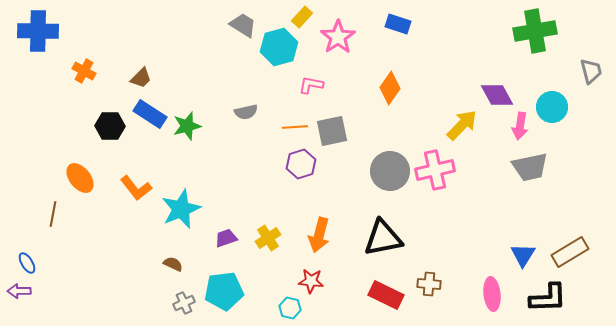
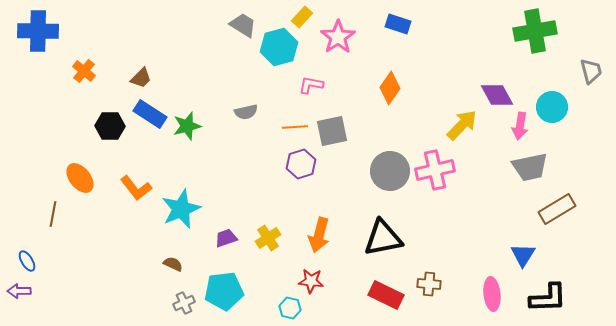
orange cross at (84, 71): rotated 10 degrees clockwise
brown rectangle at (570, 252): moved 13 px left, 43 px up
blue ellipse at (27, 263): moved 2 px up
